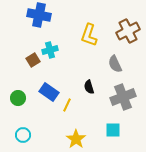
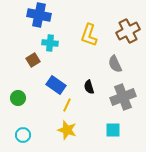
cyan cross: moved 7 px up; rotated 21 degrees clockwise
blue rectangle: moved 7 px right, 7 px up
yellow star: moved 9 px left, 9 px up; rotated 18 degrees counterclockwise
